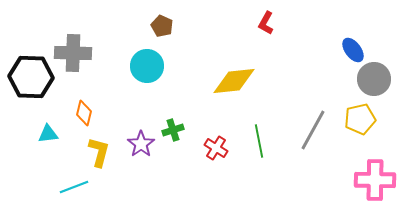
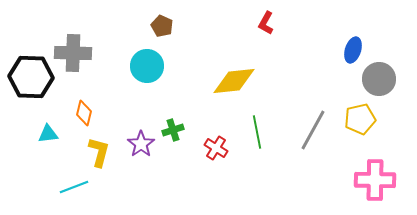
blue ellipse: rotated 55 degrees clockwise
gray circle: moved 5 px right
green line: moved 2 px left, 9 px up
